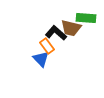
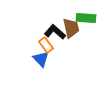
brown trapezoid: rotated 115 degrees counterclockwise
black L-shape: moved 1 px left, 1 px up
orange rectangle: moved 1 px left, 1 px up
